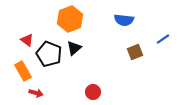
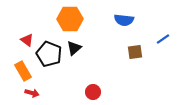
orange hexagon: rotated 20 degrees clockwise
brown square: rotated 14 degrees clockwise
red arrow: moved 4 px left
